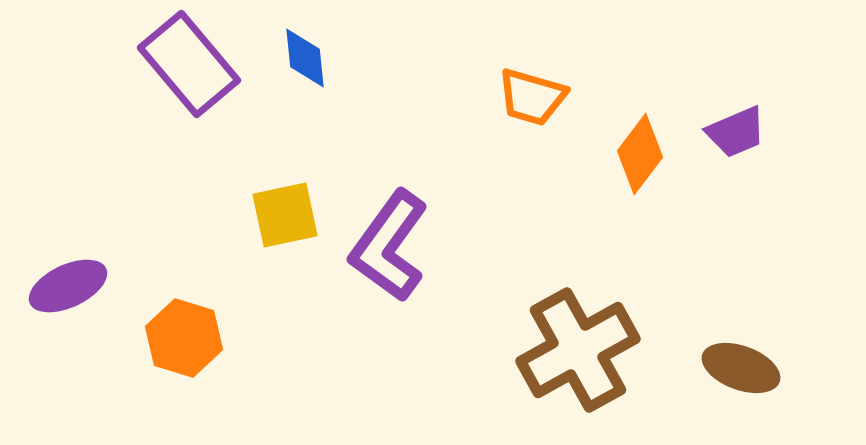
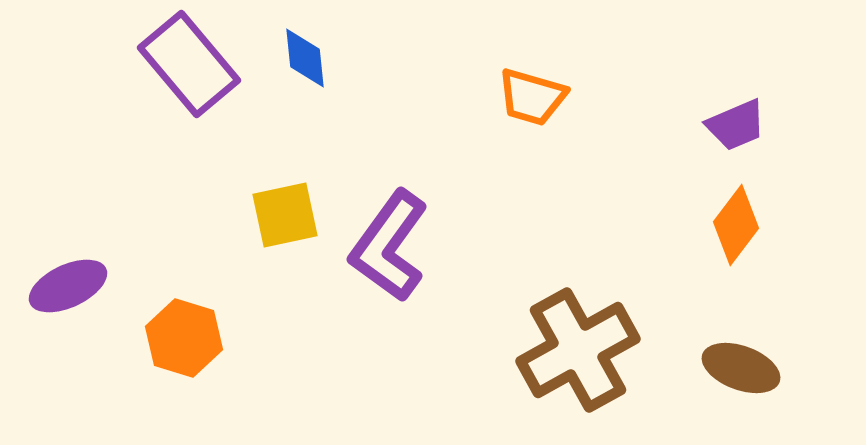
purple trapezoid: moved 7 px up
orange diamond: moved 96 px right, 71 px down
